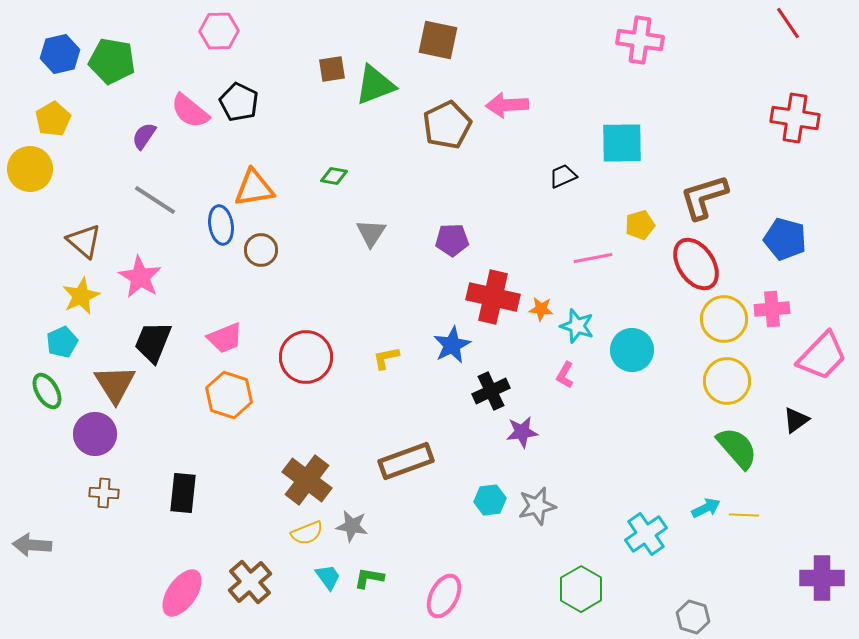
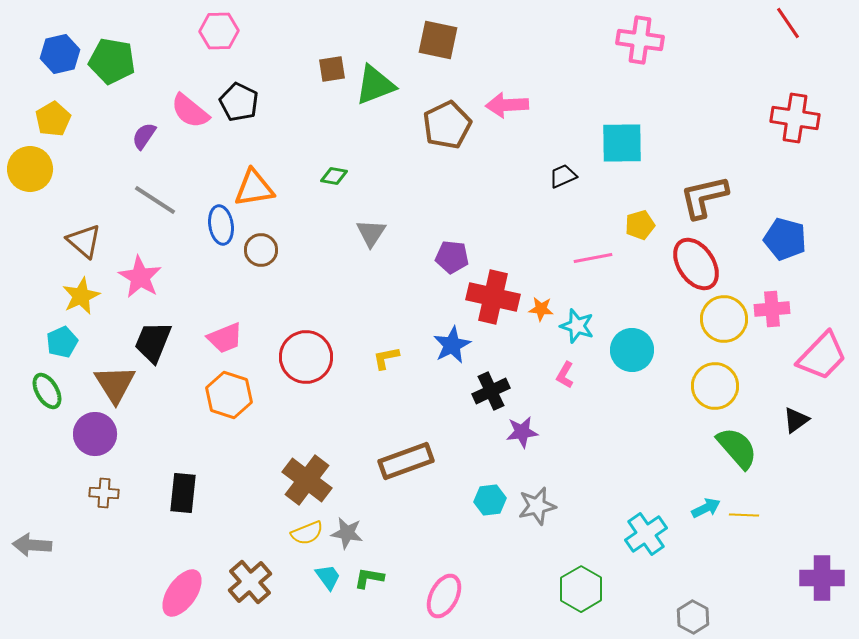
brown L-shape at (704, 197): rotated 4 degrees clockwise
purple pentagon at (452, 240): moved 17 px down; rotated 8 degrees clockwise
yellow circle at (727, 381): moved 12 px left, 5 px down
gray star at (352, 526): moved 5 px left, 7 px down
gray hexagon at (693, 617): rotated 12 degrees clockwise
